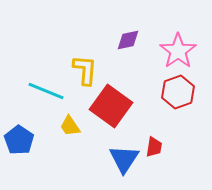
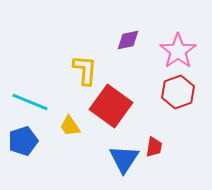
cyan line: moved 16 px left, 11 px down
blue pentagon: moved 4 px right, 1 px down; rotated 20 degrees clockwise
